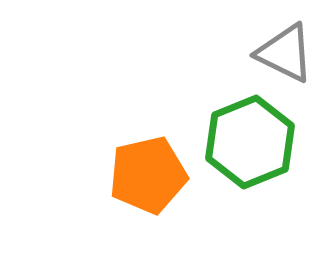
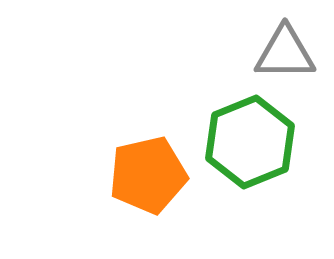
gray triangle: rotated 26 degrees counterclockwise
